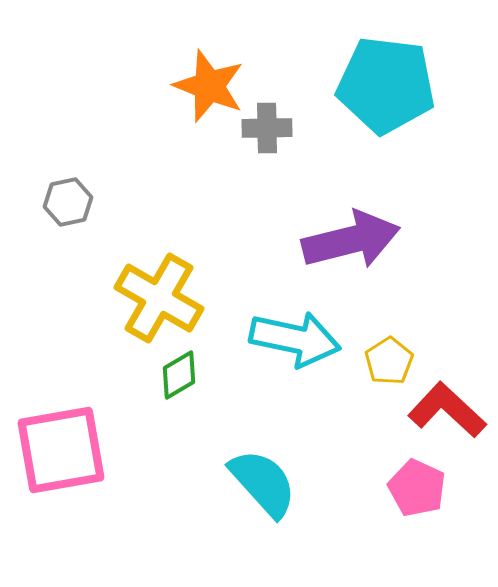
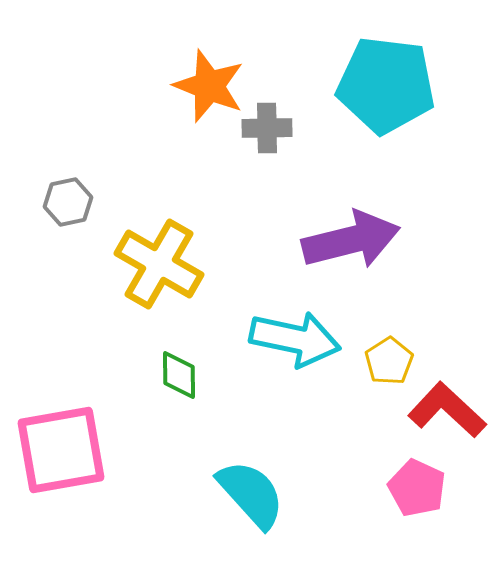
yellow cross: moved 34 px up
green diamond: rotated 60 degrees counterclockwise
cyan semicircle: moved 12 px left, 11 px down
